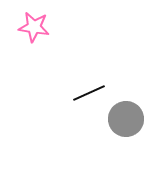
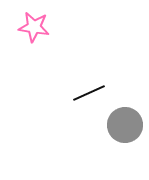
gray circle: moved 1 px left, 6 px down
